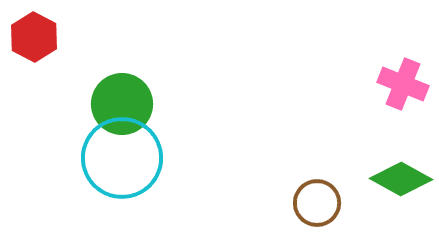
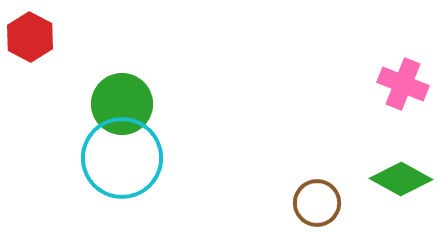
red hexagon: moved 4 px left
